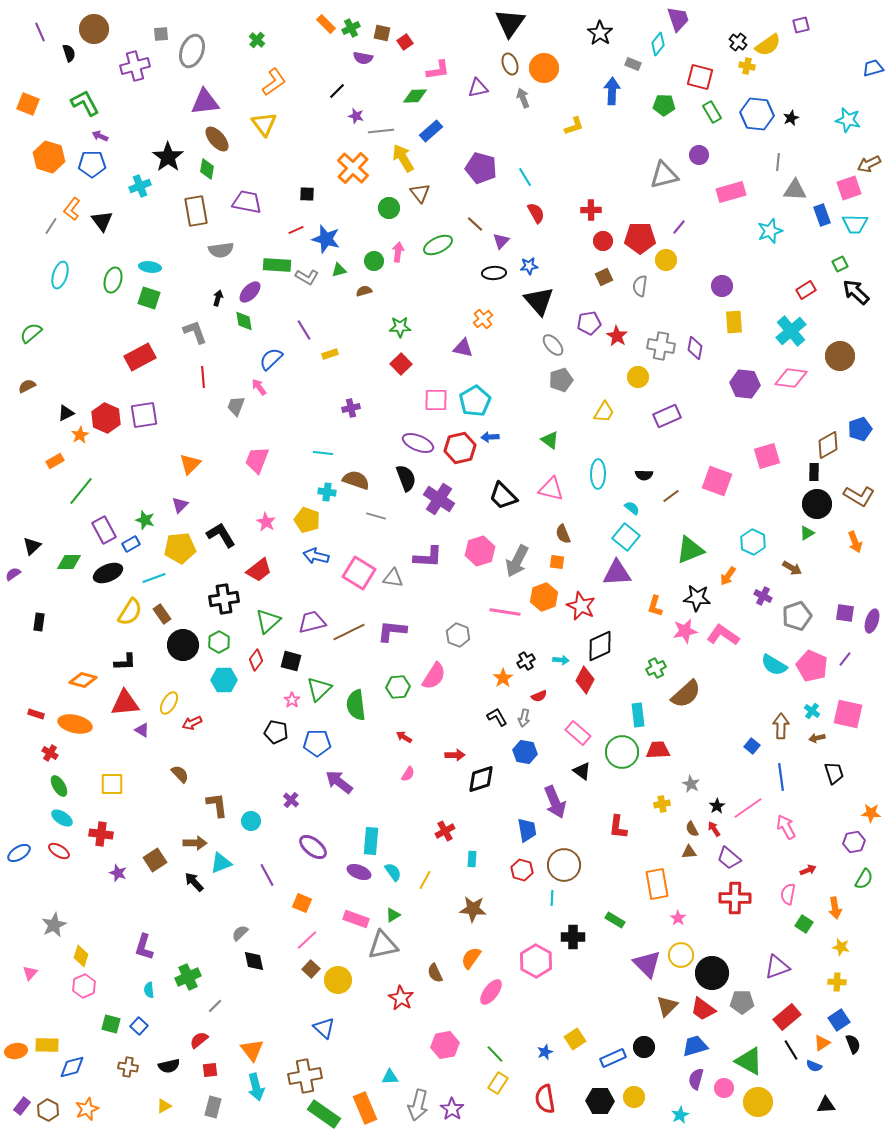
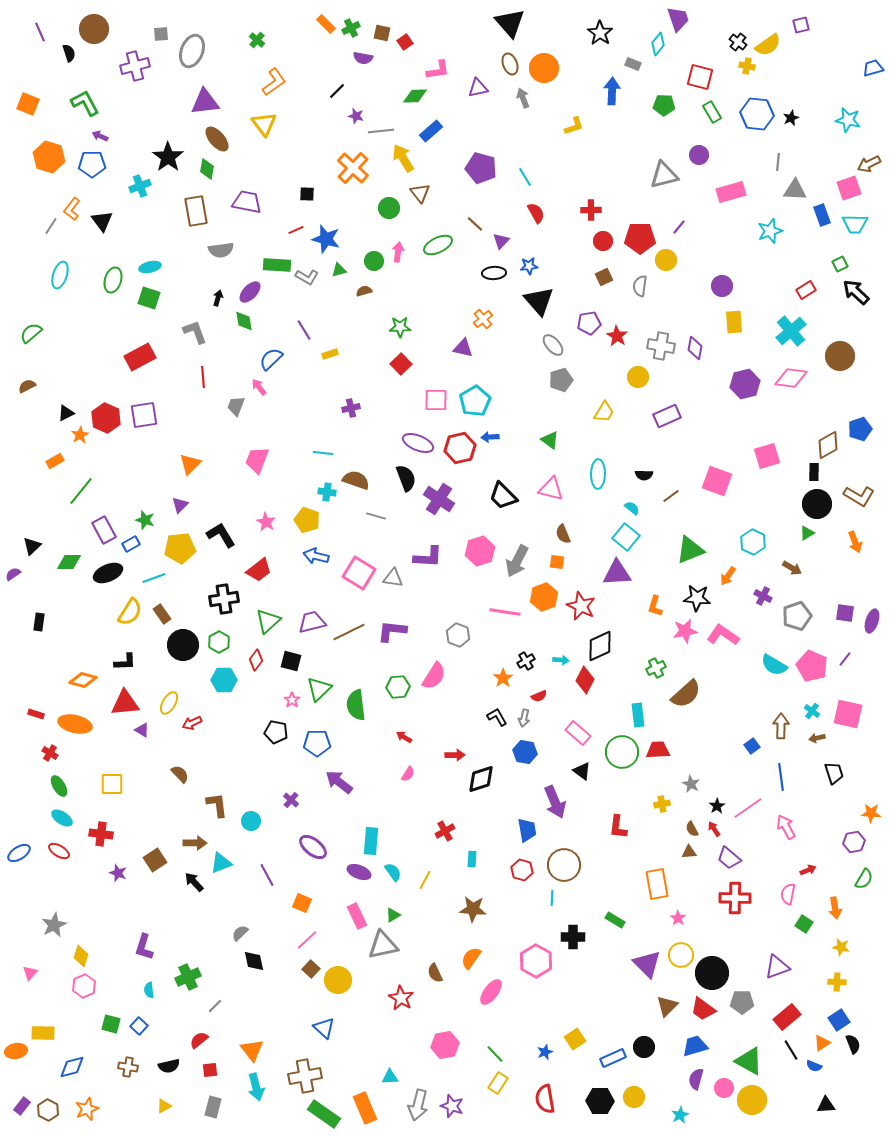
black triangle at (510, 23): rotated 16 degrees counterclockwise
cyan ellipse at (150, 267): rotated 20 degrees counterclockwise
purple hexagon at (745, 384): rotated 20 degrees counterclockwise
blue square at (752, 746): rotated 14 degrees clockwise
pink rectangle at (356, 919): moved 1 px right, 3 px up; rotated 45 degrees clockwise
yellow rectangle at (47, 1045): moved 4 px left, 12 px up
yellow circle at (758, 1102): moved 6 px left, 2 px up
purple star at (452, 1109): moved 3 px up; rotated 15 degrees counterclockwise
